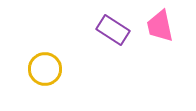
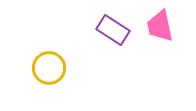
yellow circle: moved 4 px right, 1 px up
